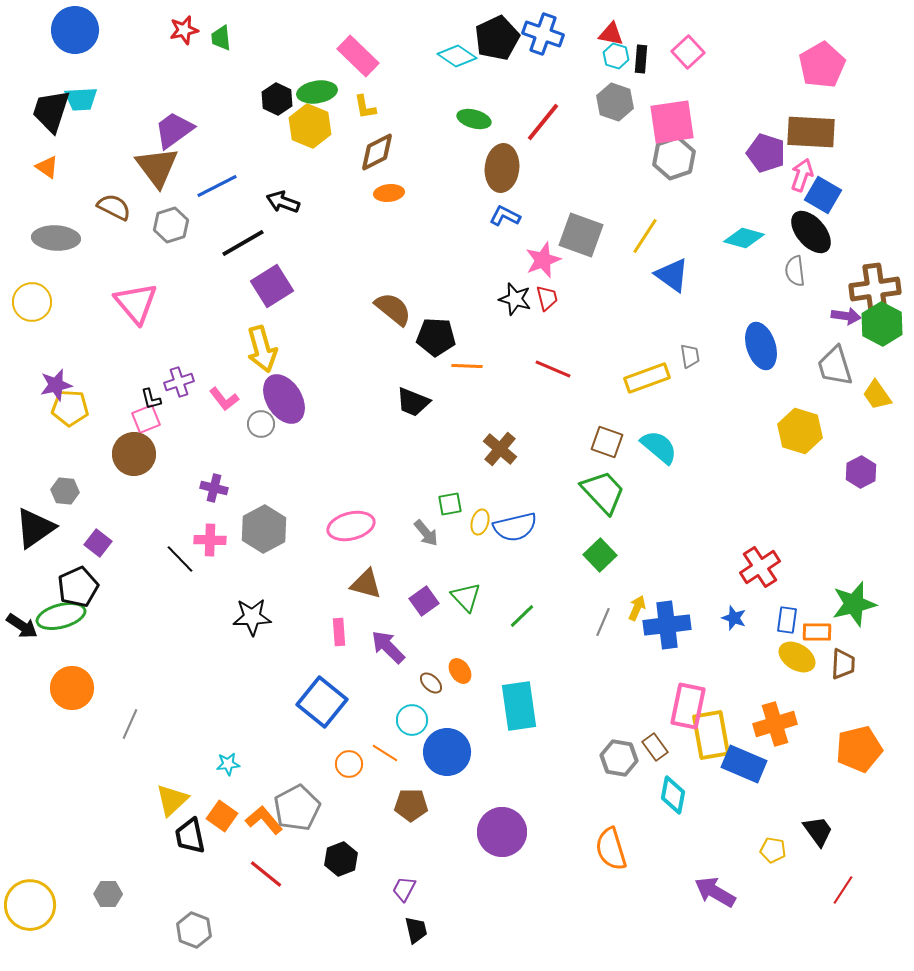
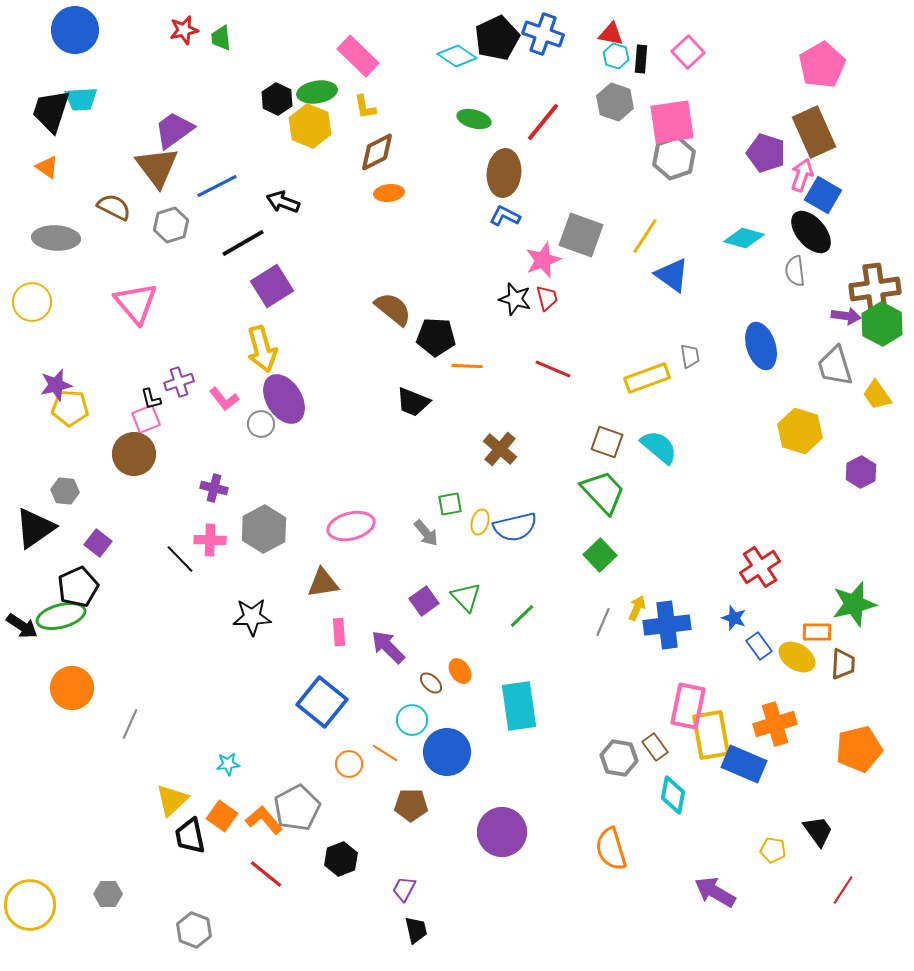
brown rectangle at (811, 132): moved 3 px right; rotated 63 degrees clockwise
brown ellipse at (502, 168): moved 2 px right, 5 px down
brown triangle at (366, 584): moved 43 px left, 1 px up; rotated 24 degrees counterclockwise
blue rectangle at (787, 620): moved 28 px left, 26 px down; rotated 44 degrees counterclockwise
